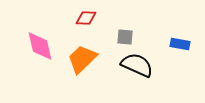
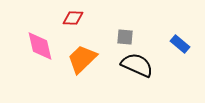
red diamond: moved 13 px left
blue rectangle: rotated 30 degrees clockwise
